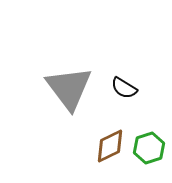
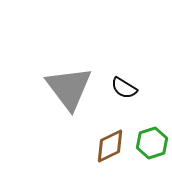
green hexagon: moved 3 px right, 5 px up
